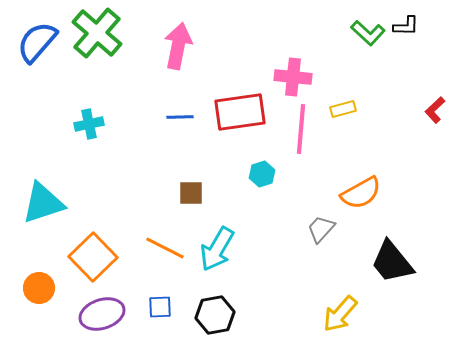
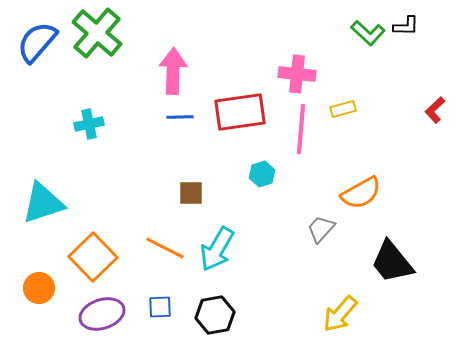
pink arrow: moved 5 px left, 25 px down; rotated 9 degrees counterclockwise
pink cross: moved 4 px right, 3 px up
